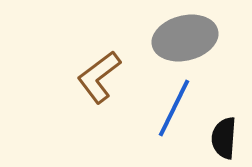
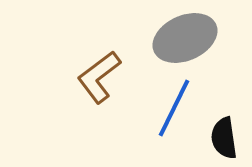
gray ellipse: rotated 10 degrees counterclockwise
black semicircle: rotated 12 degrees counterclockwise
